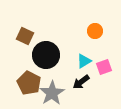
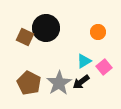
orange circle: moved 3 px right, 1 px down
brown square: moved 1 px down
black circle: moved 27 px up
pink square: rotated 21 degrees counterclockwise
gray star: moved 7 px right, 10 px up
